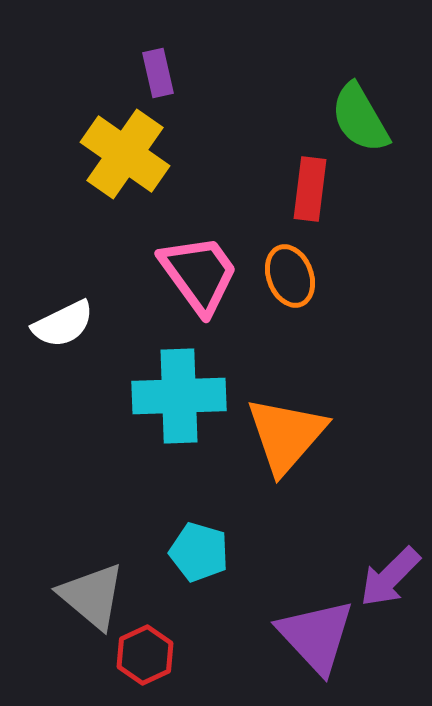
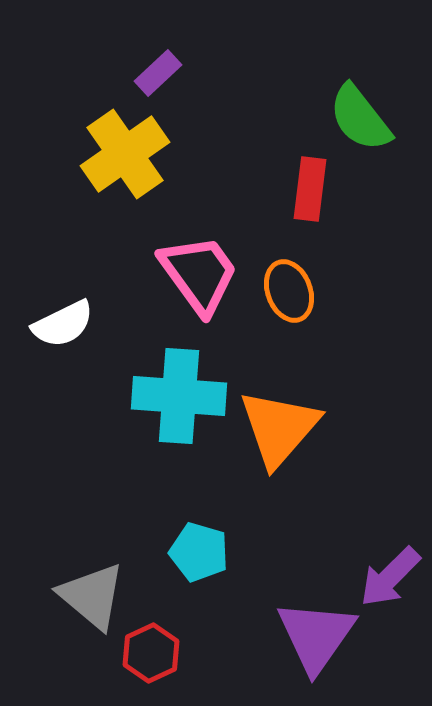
purple rectangle: rotated 60 degrees clockwise
green semicircle: rotated 8 degrees counterclockwise
yellow cross: rotated 20 degrees clockwise
orange ellipse: moved 1 px left, 15 px down
cyan cross: rotated 6 degrees clockwise
orange triangle: moved 7 px left, 7 px up
purple triangle: rotated 18 degrees clockwise
red hexagon: moved 6 px right, 2 px up
